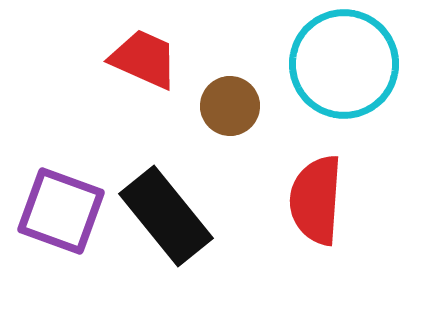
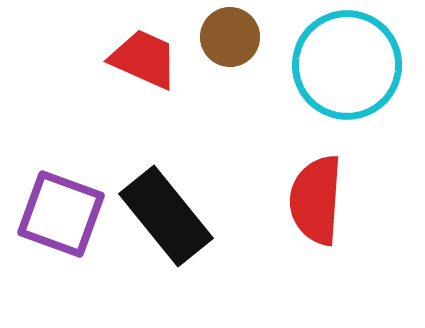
cyan circle: moved 3 px right, 1 px down
brown circle: moved 69 px up
purple square: moved 3 px down
